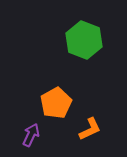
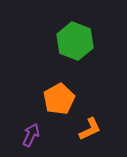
green hexagon: moved 9 px left, 1 px down
orange pentagon: moved 3 px right, 4 px up
